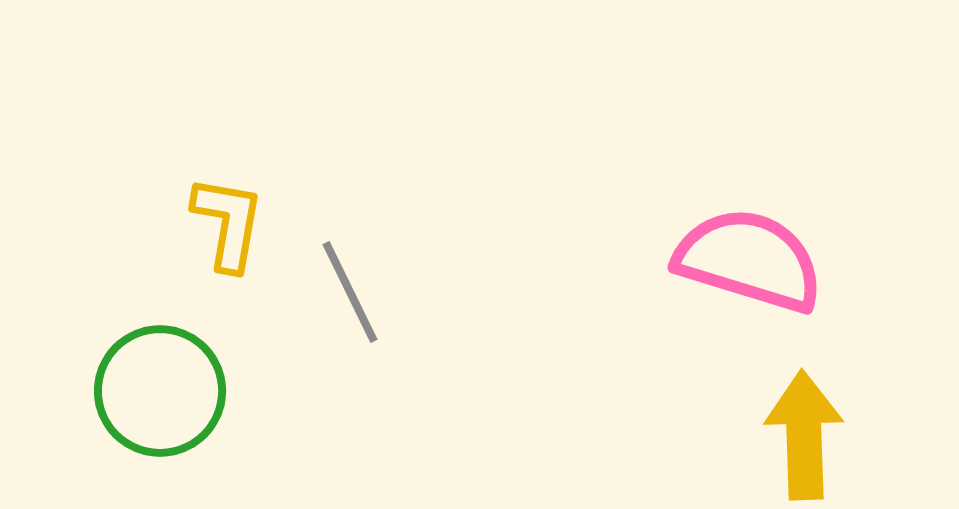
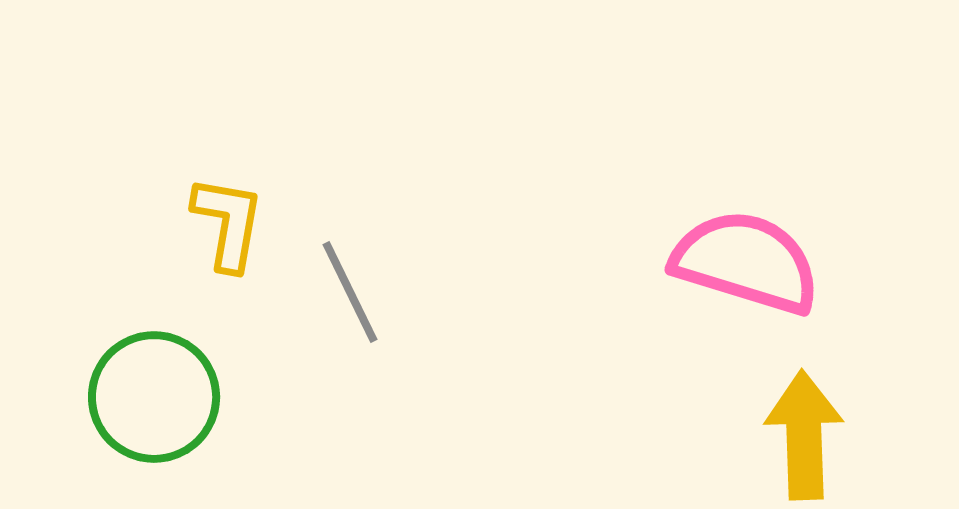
pink semicircle: moved 3 px left, 2 px down
green circle: moved 6 px left, 6 px down
